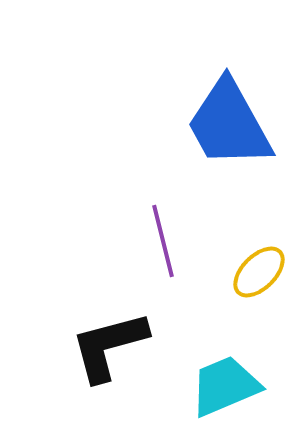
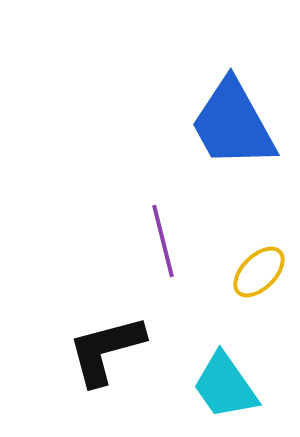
blue trapezoid: moved 4 px right
black L-shape: moved 3 px left, 4 px down
cyan trapezoid: rotated 102 degrees counterclockwise
